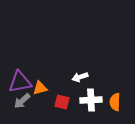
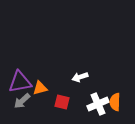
white cross: moved 7 px right, 4 px down; rotated 20 degrees counterclockwise
